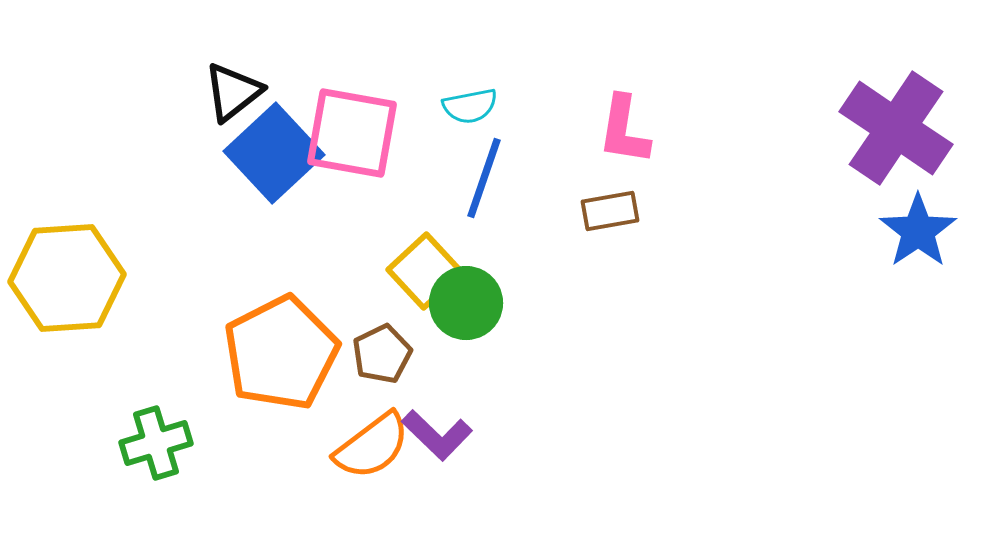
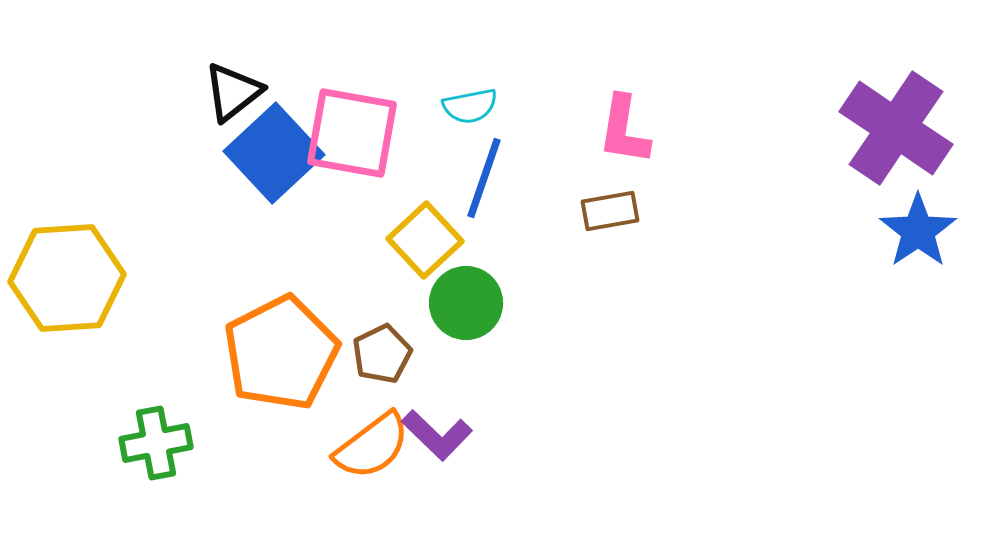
yellow square: moved 31 px up
green cross: rotated 6 degrees clockwise
